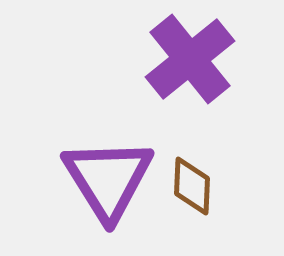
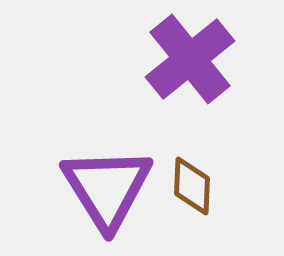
purple triangle: moved 1 px left, 9 px down
